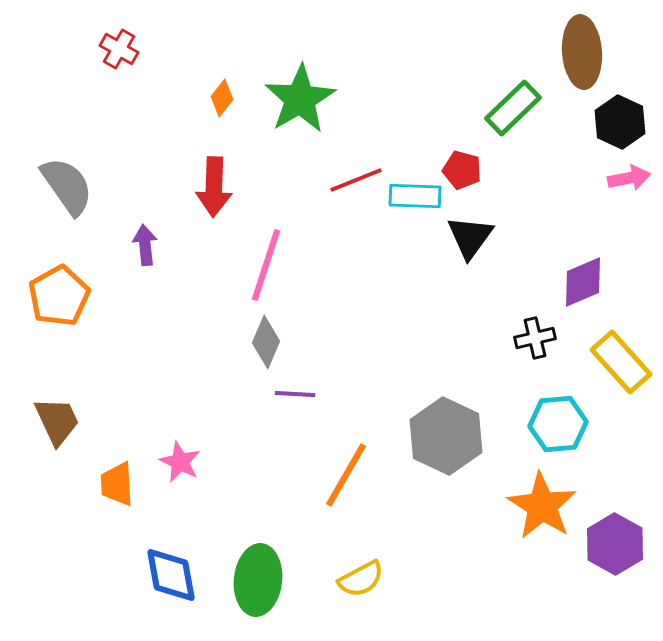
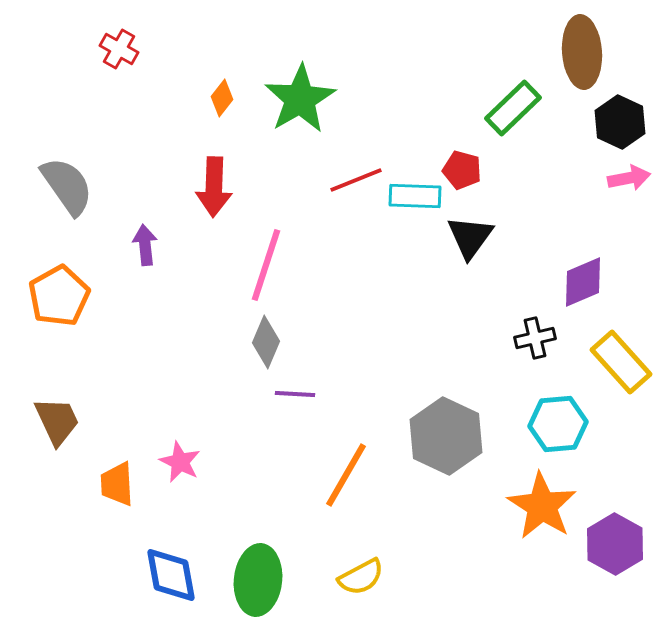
yellow semicircle: moved 2 px up
